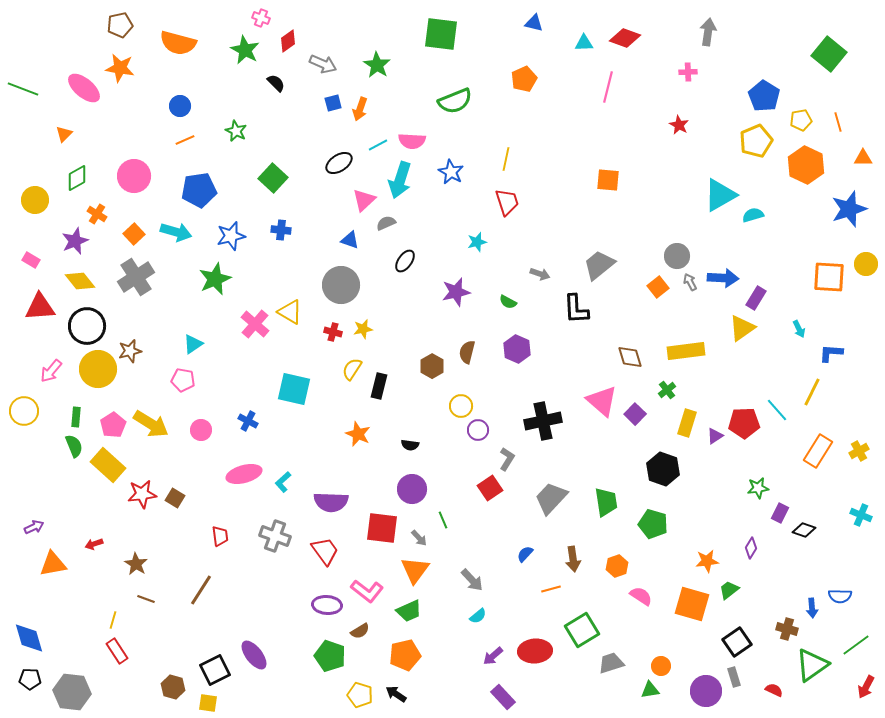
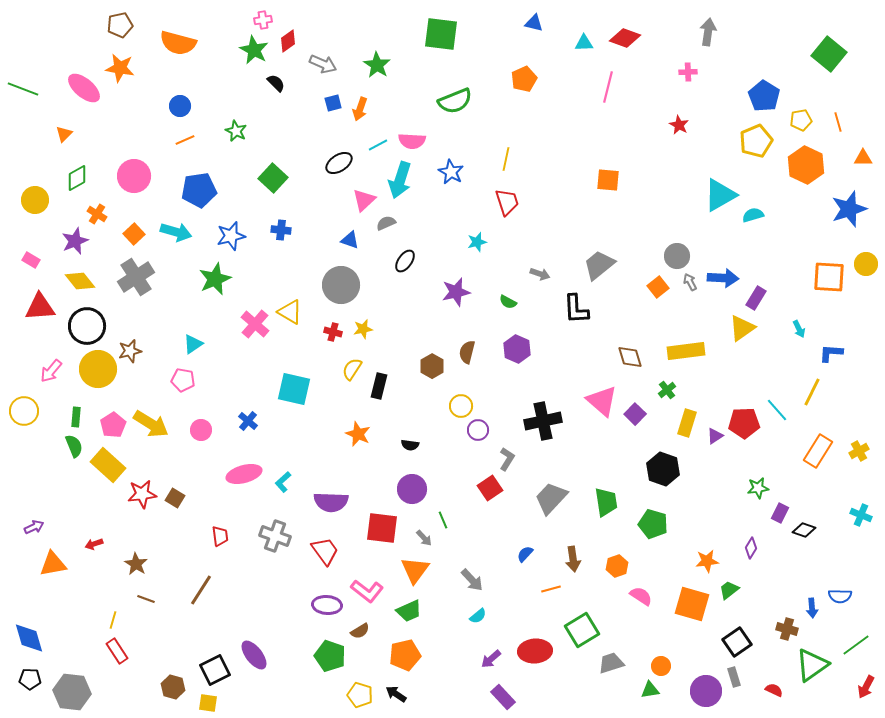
pink cross at (261, 18): moved 2 px right, 2 px down; rotated 30 degrees counterclockwise
green star at (245, 50): moved 9 px right
blue cross at (248, 421): rotated 12 degrees clockwise
gray arrow at (419, 538): moved 5 px right
purple arrow at (493, 656): moved 2 px left, 3 px down
